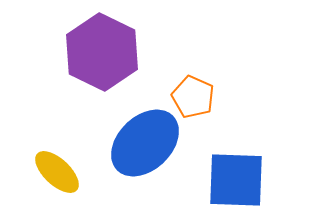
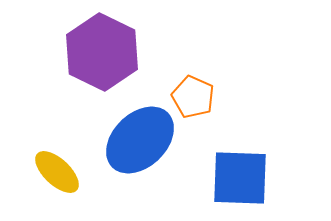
blue ellipse: moved 5 px left, 3 px up
blue square: moved 4 px right, 2 px up
